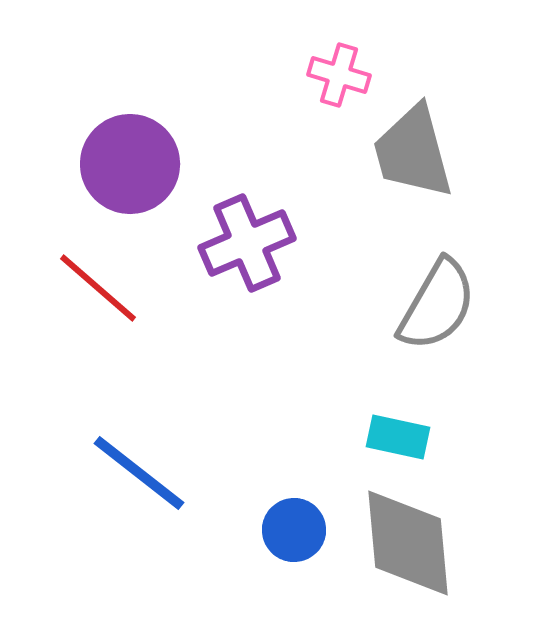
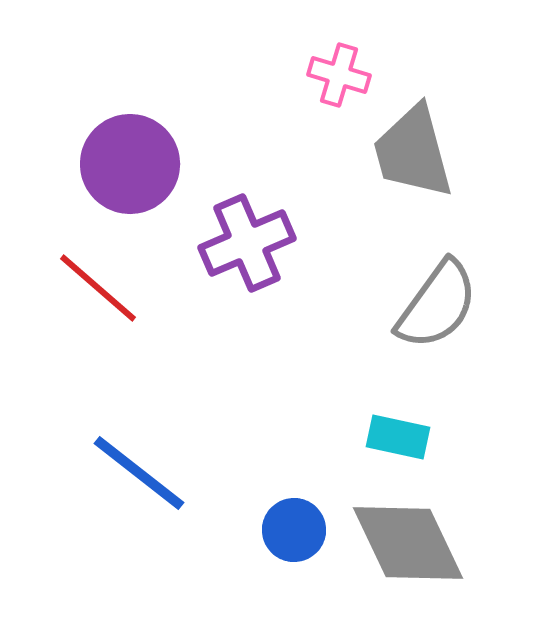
gray semicircle: rotated 6 degrees clockwise
gray diamond: rotated 20 degrees counterclockwise
